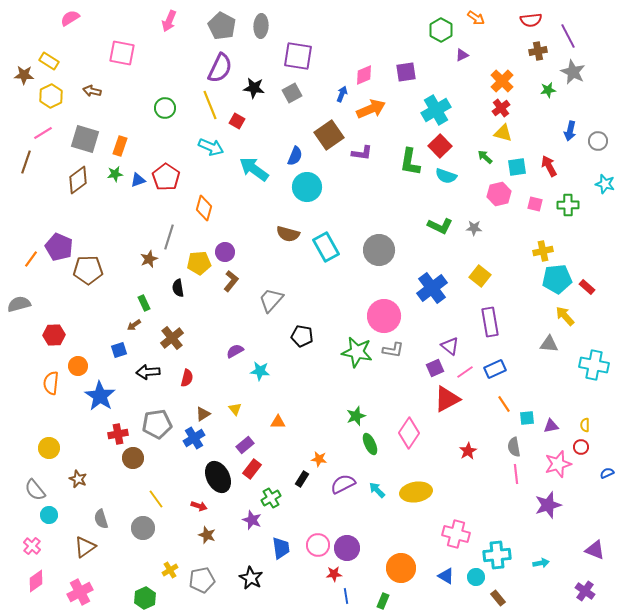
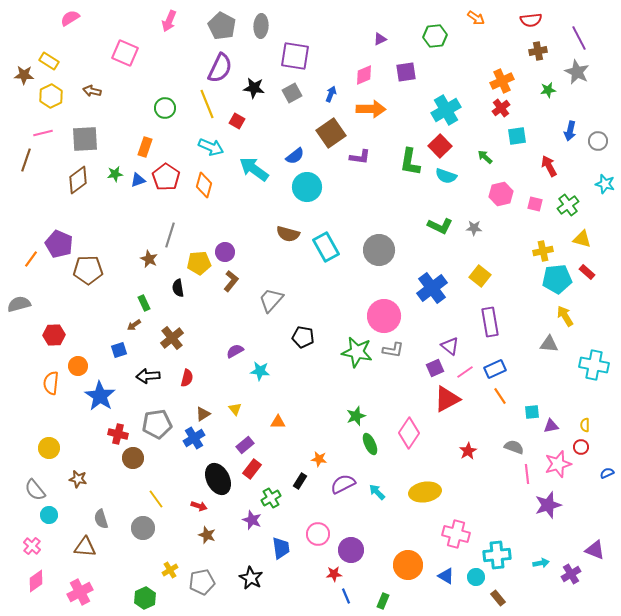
green hexagon at (441, 30): moved 6 px left, 6 px down; rotated 25 degrees clockwise
purple line at (568, 36): moved 11 px right, 2 px down
pink square at (122, 53): moved 3 px right; rotated 12 degrees clockwise
purple triangle at (462, 55): moved 82 px left, 16 px up
purple square at (298, 56): moved 3 px left
gray star at (573, 72): moved 4 px right
orange cross at (502, 81): rotated 20 degrees clockwise
blue arrow at (342, 94): moved 11 px left
yellow line at (210, 105): moved 3 px left, 1 px up
orange arrow at (371, 109): rotated 24 degrees clockwise
cyan cross at (436, 110): moved 10 px right
pink line at (43, 133): rotated 18 degrees clockwise
yellow triangle at (503, 133): moved 79 px right, 106 px down
brown square at (329, 135): moved 2 px right, 2 px up
gray square at (85, 139): rotated 20 degrees counterclockwise
orange rectangle at (120, 146): moved 25 px right, 1 px down
purple L-shape at (362, 153): moved 2 px left, 4 px down
blue semicircle at (295, 156): rotated 30 degrees clockwise
brown line at (26, 162): moved 2 px up
cyan square at (517, 167): moved 31 px up
pink hexagon at (499, 194): moved 2 px right
green cross at (568, 205): rotated 35 degrees counterclockwise
orange diamond at (204, 208): moved 23 px up
gray line at (169, 237): moved 1 px right, 2 px up
purple pentagon at (59, 247): moved 3 px up
brown star at (149, 259): rotated 24 degrees counterclockwise
red rectangle at (587, 287): moved 15 px up
yellow arrow at (565, 316): rotated 10 degrees clockwise
black pentagon at (302, 336): moved 1 px right, 1 px down
black arrow at (148, 372): moved 4 px down
orange line at (504, 404): moved 4 px left, 8 px up
cyan square at (527, 418): moved 5 px right, 6 px up
red cross at (118, 434): rotated 24 degrees clockwise
gray semicircle at (514, 447): rotated 120 degrees clockwise
pink line at (516, 474): moved 11 px right
black ellipse at (218, 477): moved 2 px down
brown star at (78, 479): rotated 12 degrees counterclockwise
black rectangle at (302, 479): moved 2 px left, 2 px down
cyan arrow at (377, 490): moved 2 px down
yellow ellipse at (416, 492): moved 9 px right
pink circle at (318, 545): moved 11 px up
brown triangle at (85, 547): rotated 40 degrees clockwise
purple circle at (347, 548): moved 4 px right, 2 px down
orange circle at (401, 568): moved 7 px right, 3 px up
gray pentagon at (202, 580): moved 2 px down
purple cross at (585, 591): moved 14 px left, 17 px up; rotated 24 degrees clockwise
blue line at (346, 596): rotated 14 degrees counterclockwise
